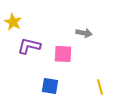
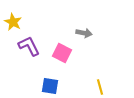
purple L-shape: rotated 50 degrees clockwise
pink square: moved 1 px left, 1 px up; rotated 24 degrees clockwise
